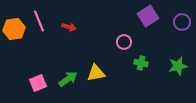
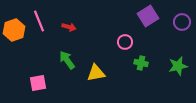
orange hexagon: moved 1 px down; rotated 10 degrees counterclockwise
pink circle: moved 1 px right
green arrow: moved 1 px left, 19 px up; rotated 90 degrees counterclockwise
pink square: rotated 12 degrees clockwise
